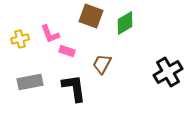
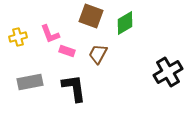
yellow cross: moved 2 px left, 2 px up
brown trapezoid: moved 4 px left, 10 px up
